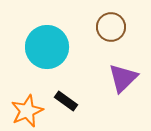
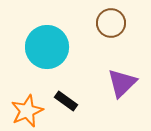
brown circle: moved 4 px up
purple triangle: moved 1 px left, 5 px down
